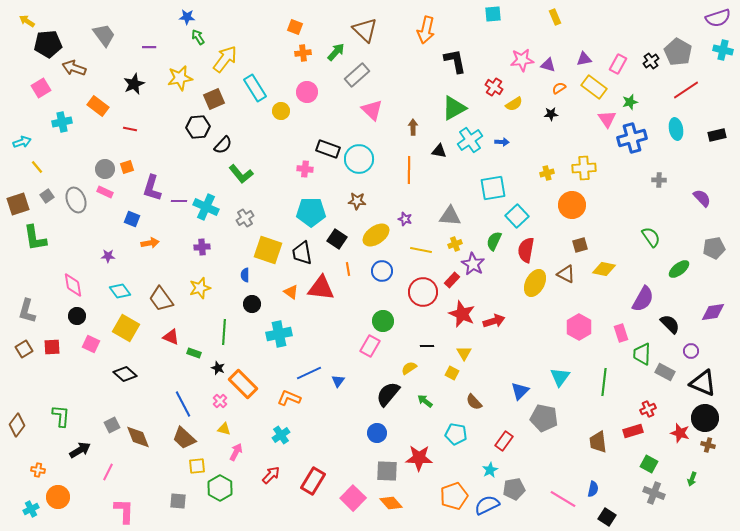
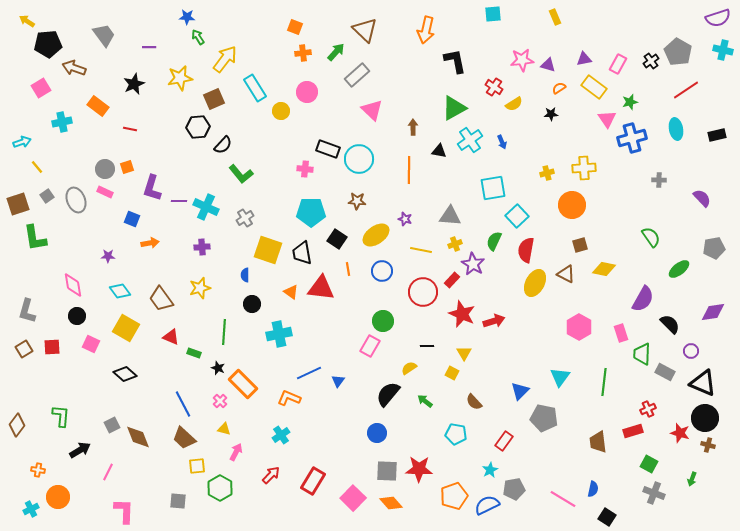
blue arrow at (502, 142): rotated 64 degrees clockwise
red star at (419, 458): moved 11 px down
